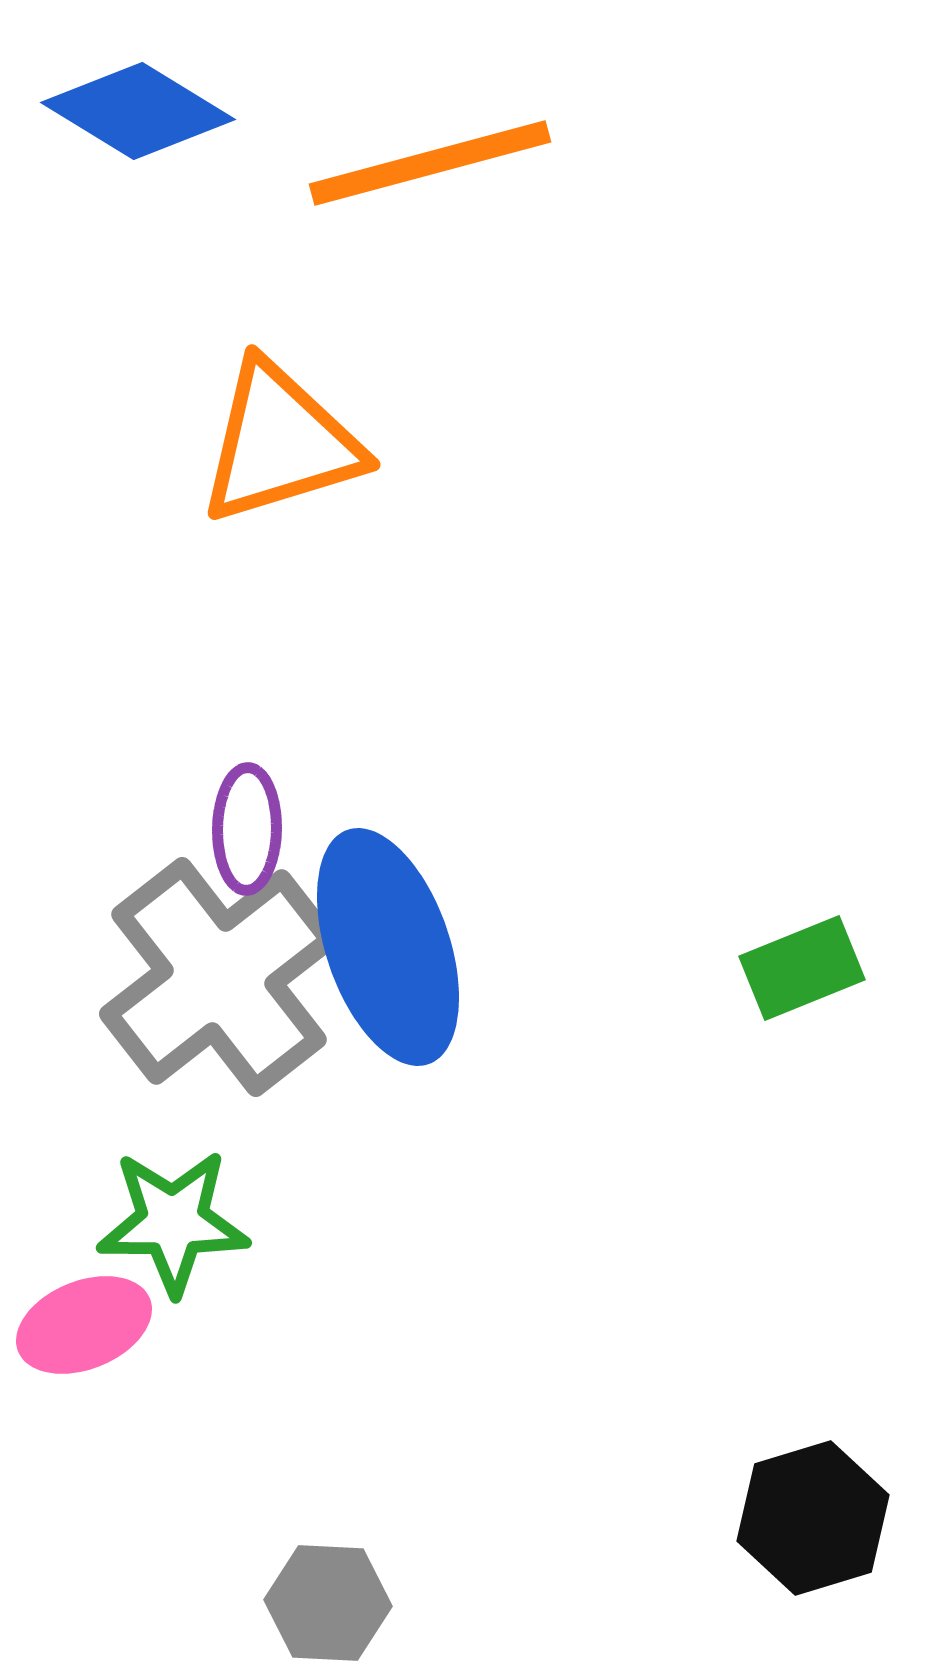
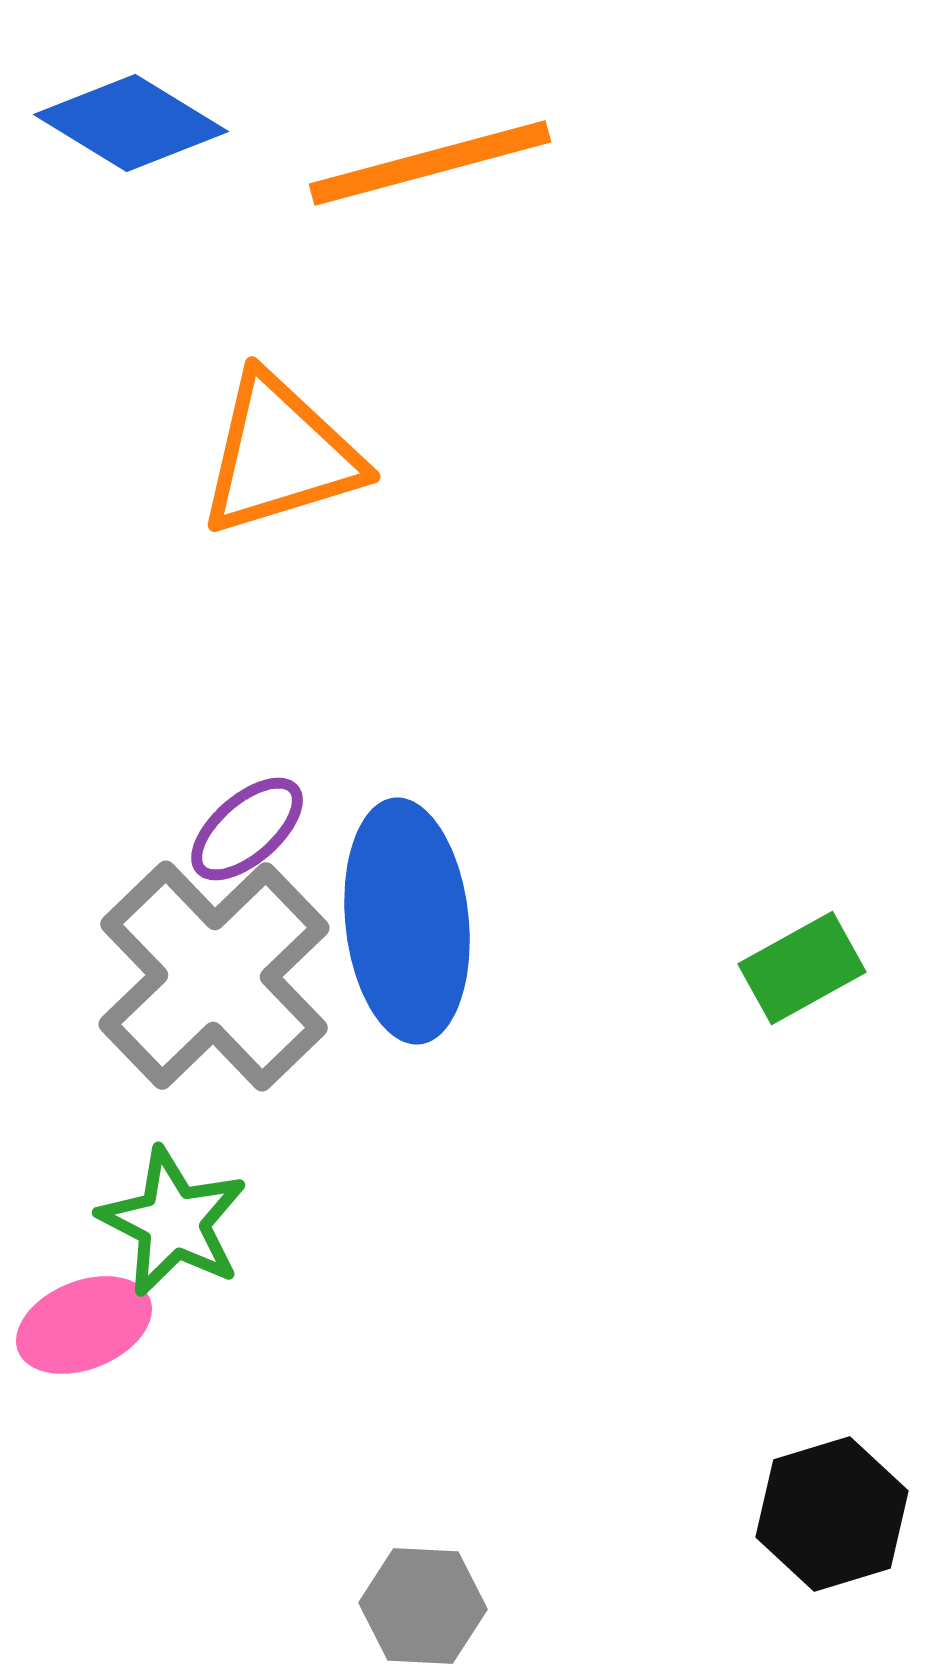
blue diamond: moved 7 px left, 12 px down
orange triangle: moved 12 px down
purple ellipse: rotated 48 degrees clockwise
blue ellipse: moved 19 px right, 26 px up; rotated 13 degrees clockwise
green rectangle: rotated 7 degrees counterclockwise
gray cross: moved 5 px left, 1 px up; rotated 6 degrees counterclockwise
green star: rotated 27 degrees clockwise
black hexagon: moved 19 px right, 4 px up
gray hexagon: moved 95 px right, 3 px down
